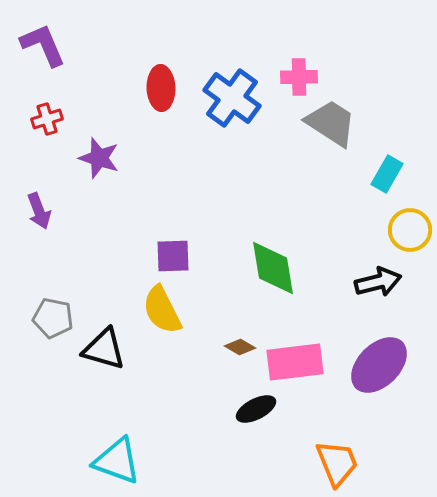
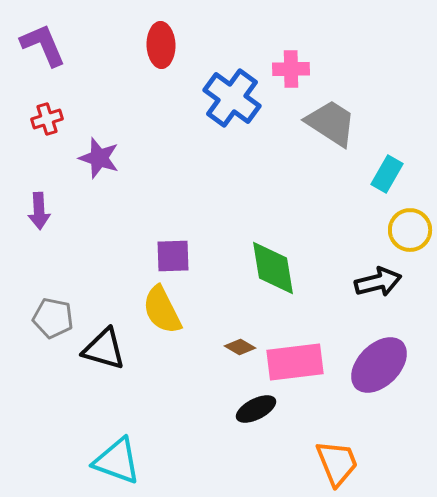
pink cross: moved 8 px left, 8 px up
red ellipse: moved 43 px up
purple arrow: rotated 18 degrees clockwise
